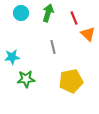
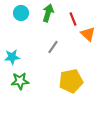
red line: moved 1 px left, 1 px down
gray line: rotated 48 degrees clockwise
green star: moved 6 px left, 2 px down
